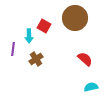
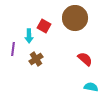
cyan semicircle: rotated 24 degrees clockwise
